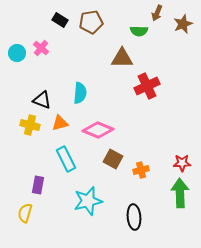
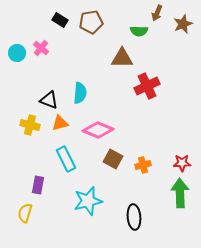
black triangle: moved 7 px right
orange cross: moved 2 px right, 5 px up
